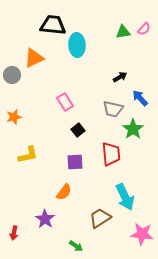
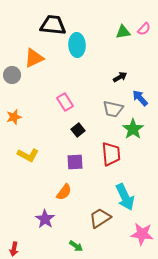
yellow L-shape: rotated 40 degrees clockwise
red arrow: moved 16 px down
